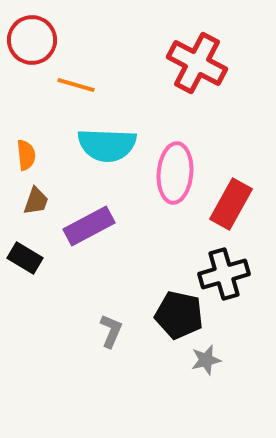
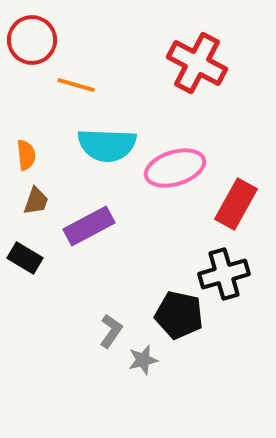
pink ellipse: moved 5 px up; rotated 68 degrees clockwise
red rectangle: moved 5 px right
gray L-shape: rotated 12 degrees clockwise
gray star: moved 63 px left
